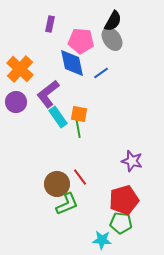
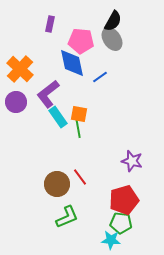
blue line: moved 1 px left, 4 px down
green L-shape: moved 13 px down
cyan star: moved 9 px right
